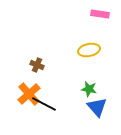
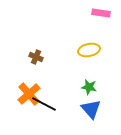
pink rectangle: moved 1 px right, 1 px up
brown cross: moved 1 px left, 8 px up
green star: moved 2 px up
blue triangle: moved 6 px left, 2 px down
